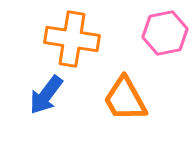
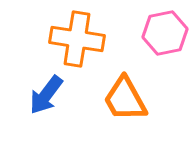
orange cross: moved 5 px right
